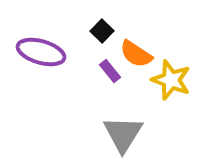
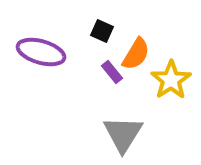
black square: rotated 20 degrees counterclockwise
orange semicircle: rotated 92 degrees counterclockwise
purple rectangle: moved 2 px right, 1 px down
yellow star: rotated 18 degrees clockwise
